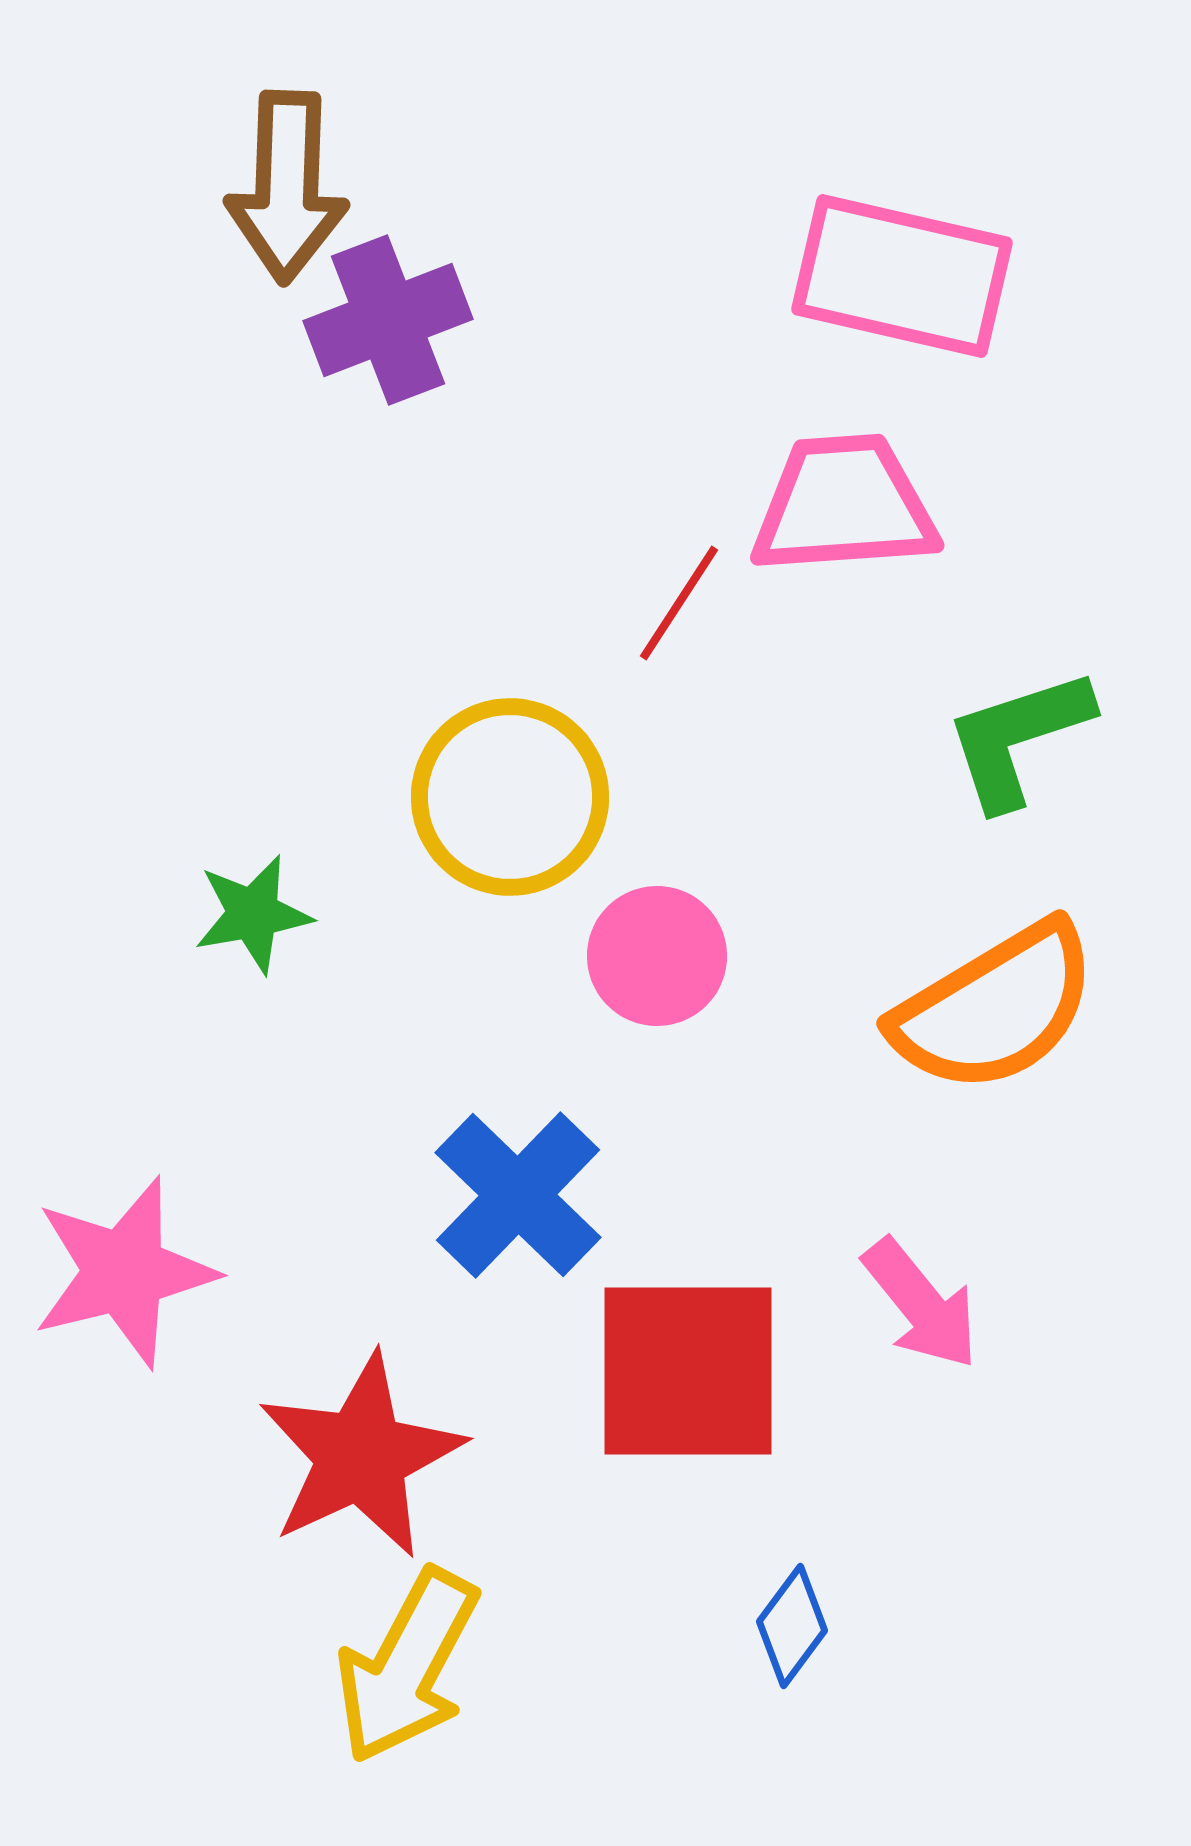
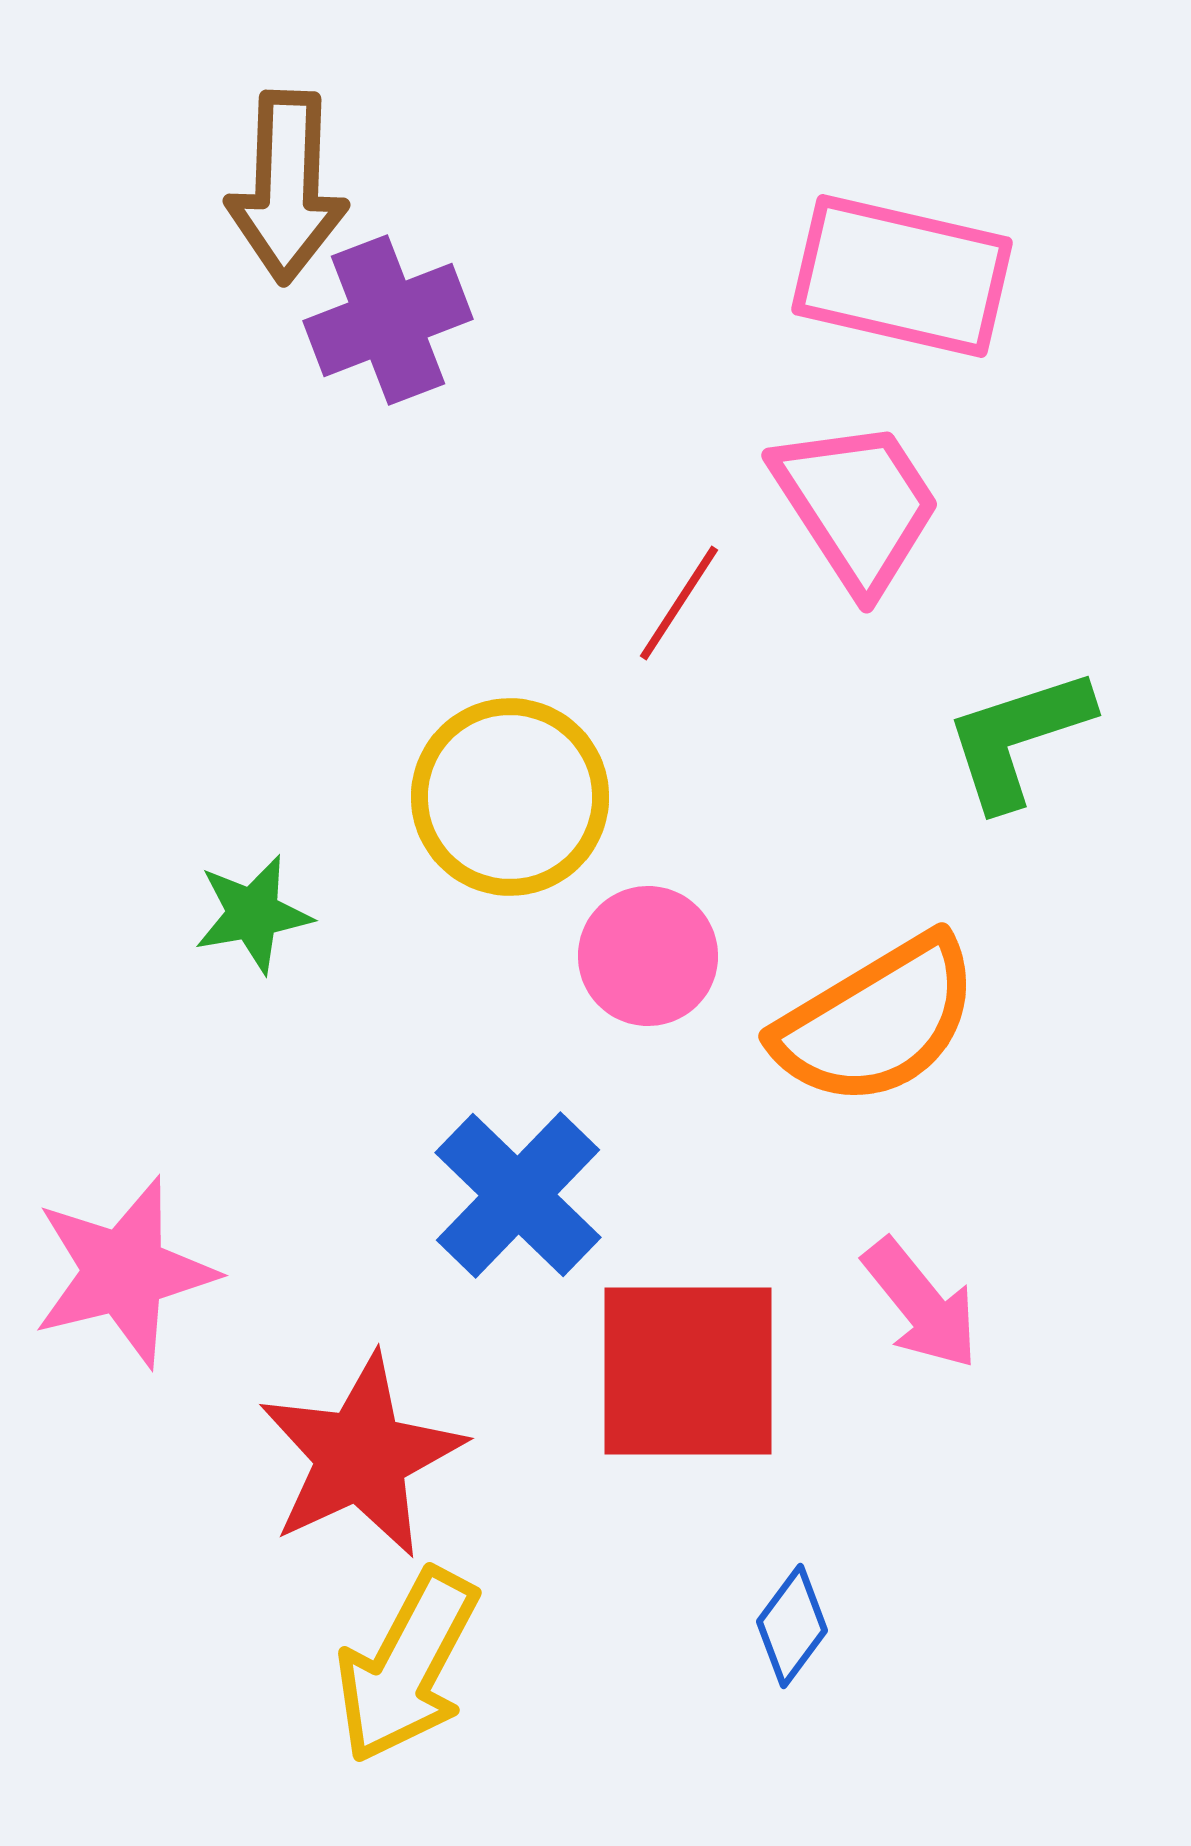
pink trapezoid: moved 13 px right; rotated 61 degrees clockwise
pink circle: moved 9 px left
orange semicircle: moved 118 px left, 13 px down
